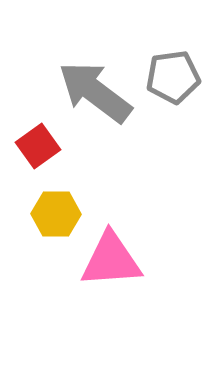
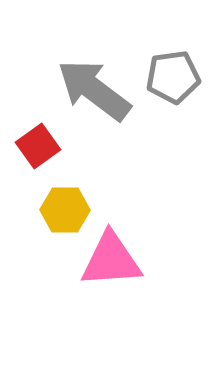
gray arrow: moved 1 px left, 2 px up
yellow hexagon: moved 9 px right, 4 px up
